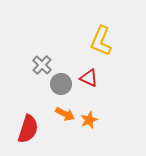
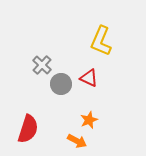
orange arrow: moved 12 px right, 27 px down
